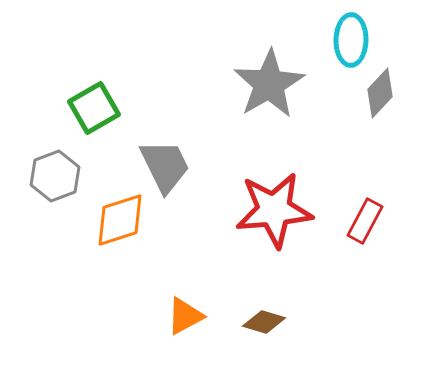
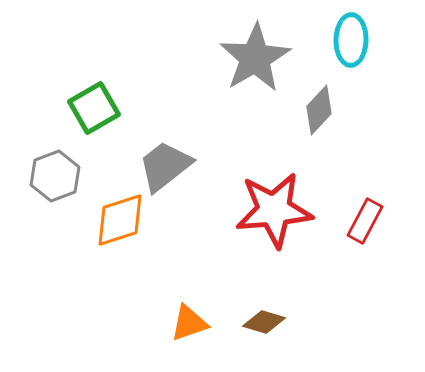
gray star: moved 14 px left, 26 px up
gray diamond: moved 61 px left, 17 px down
gray trapezoid: rotated 102 degrees counterclockwise
orange triangle: moved 4 px right, 7 px down; rotated 9 degrees clockwise
